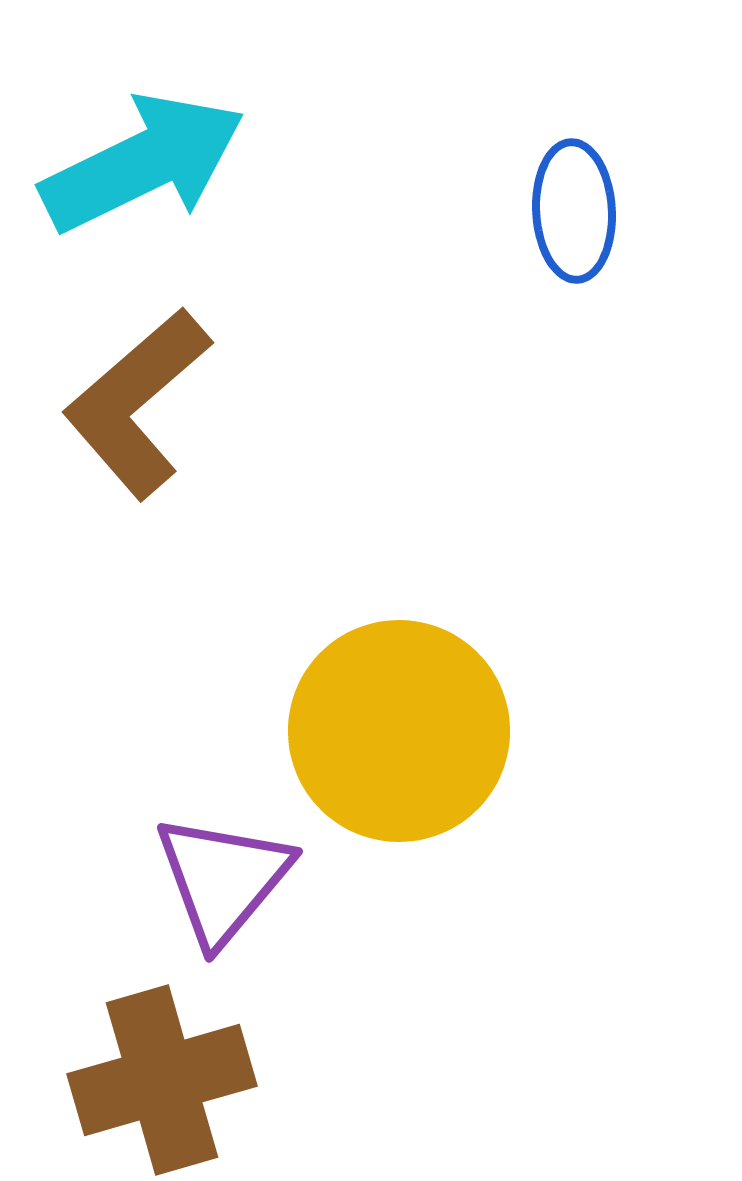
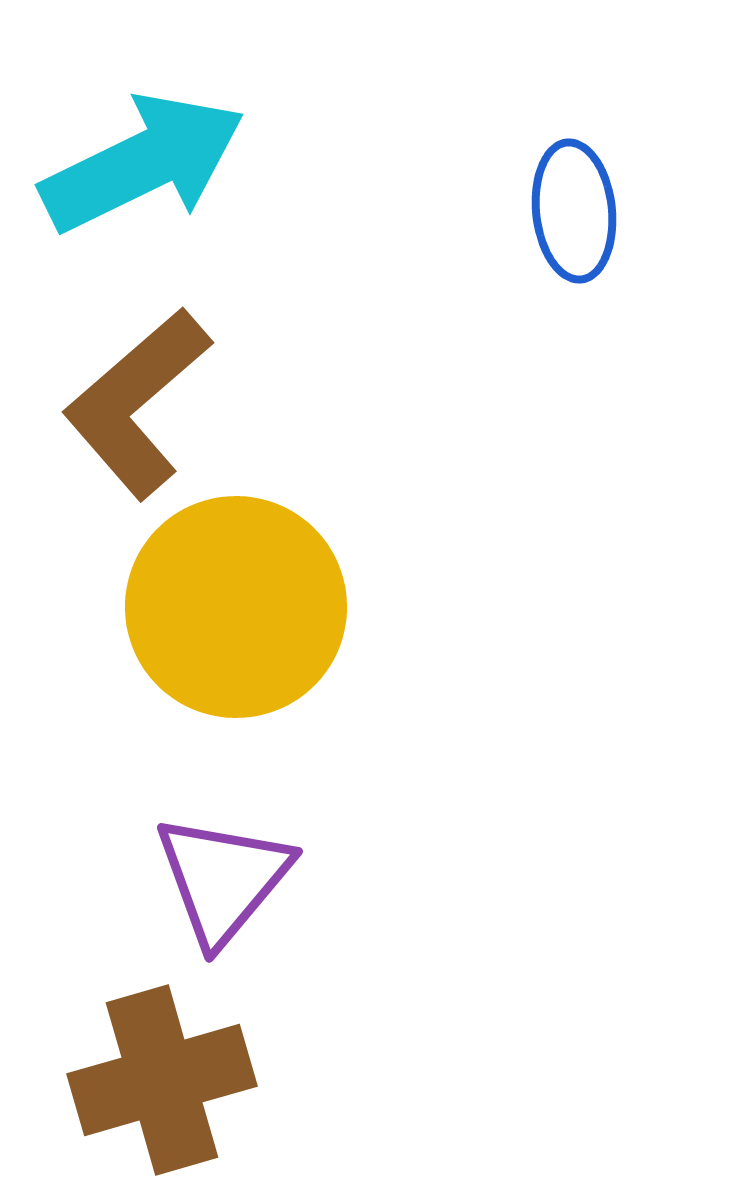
blue ellipse: rotated 3 degrees counterclockwise
yellow circle: moved 163 px left, 124 px up
